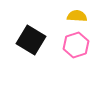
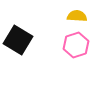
black square: moved 13 px left
